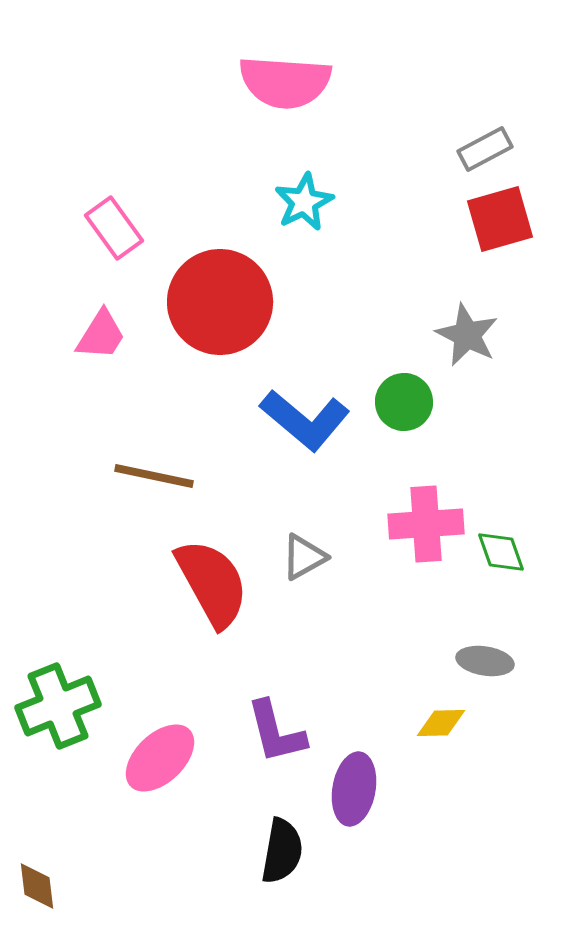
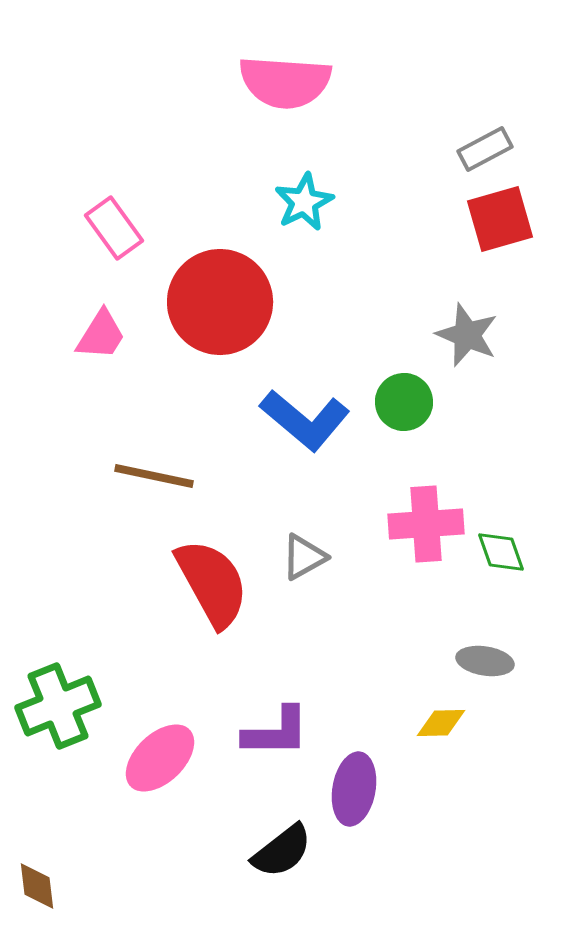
gray star: rotated 4 degrees counterclockwise
purple L-shape: rotated 76 degrees counterclockwise
black semicircle: rotated 42 degrees clockwise
